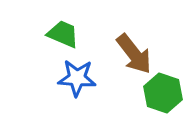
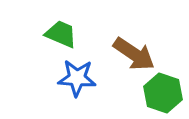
green trapezoid: moved 2 px left
brown arrow: rotated 18 degrees counterclockwise
